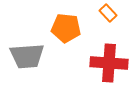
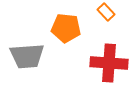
orange rectangle: moved 2 px left, 1 px up
